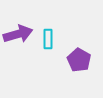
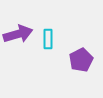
purple pentagon: moved 2 px right; rotated 15 degrees clockwise
